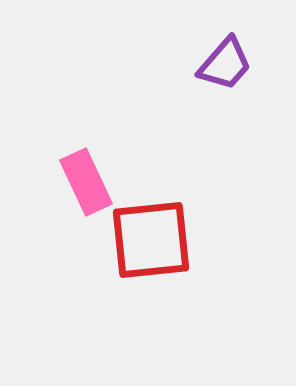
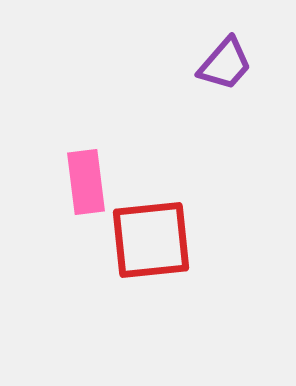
pink rectangle: rotated 18 degrees clockwise
